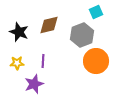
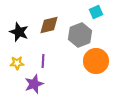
gray hexagon: moved 2 px left
